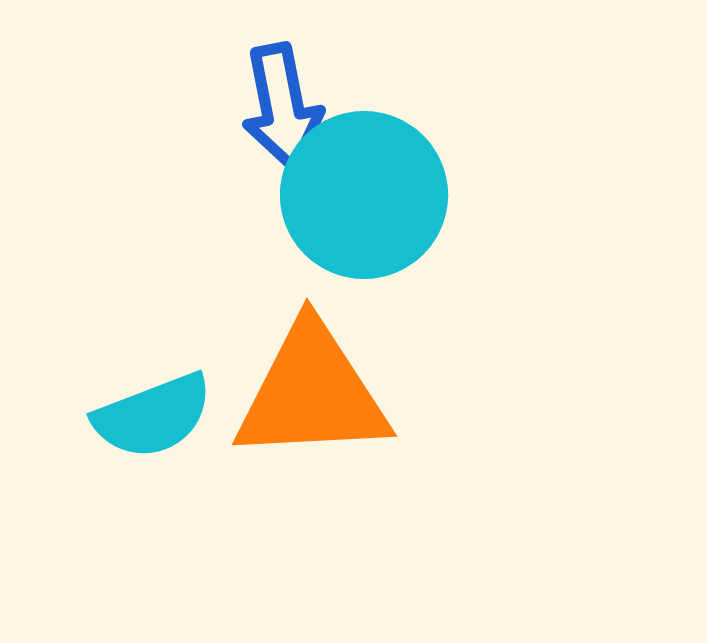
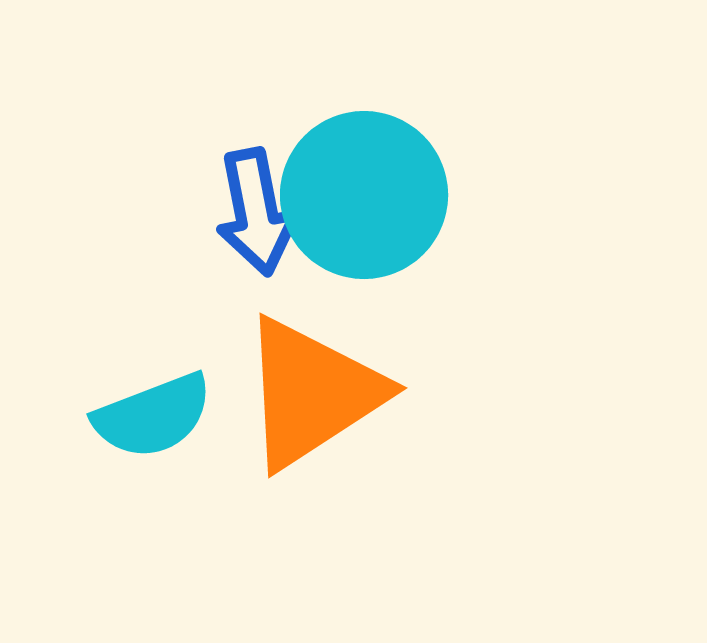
blue arrow: moved 26 px left, 105 px down
orange triangle: rotated 30 degrees counterclockwise
